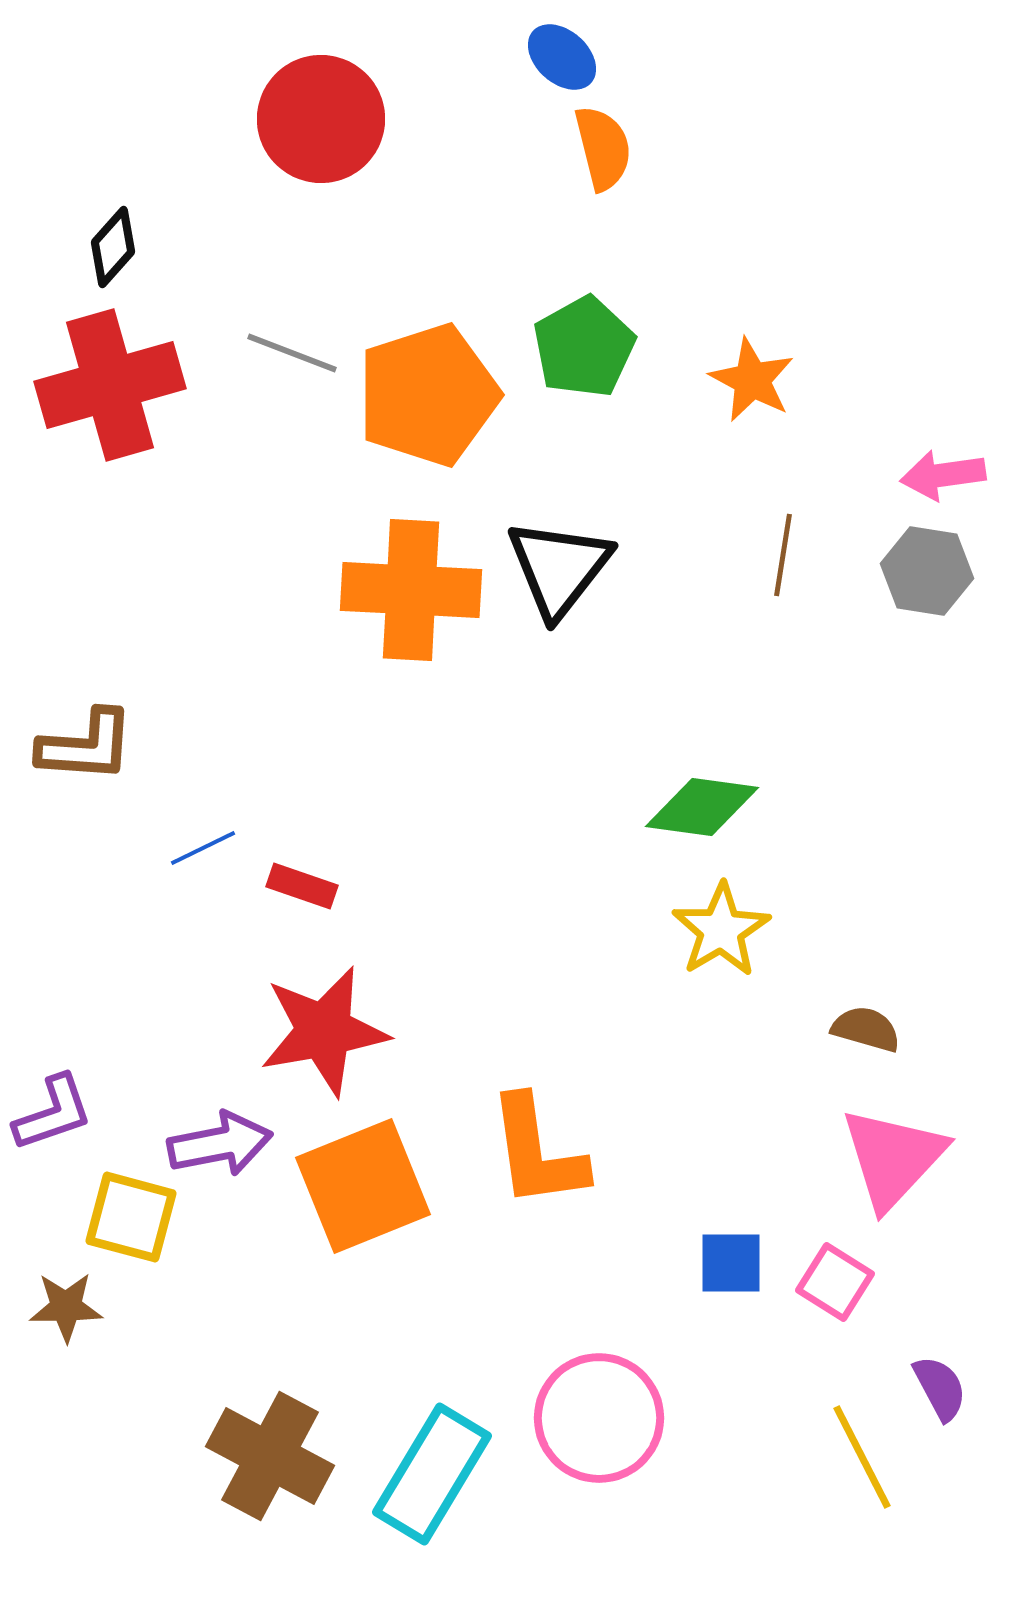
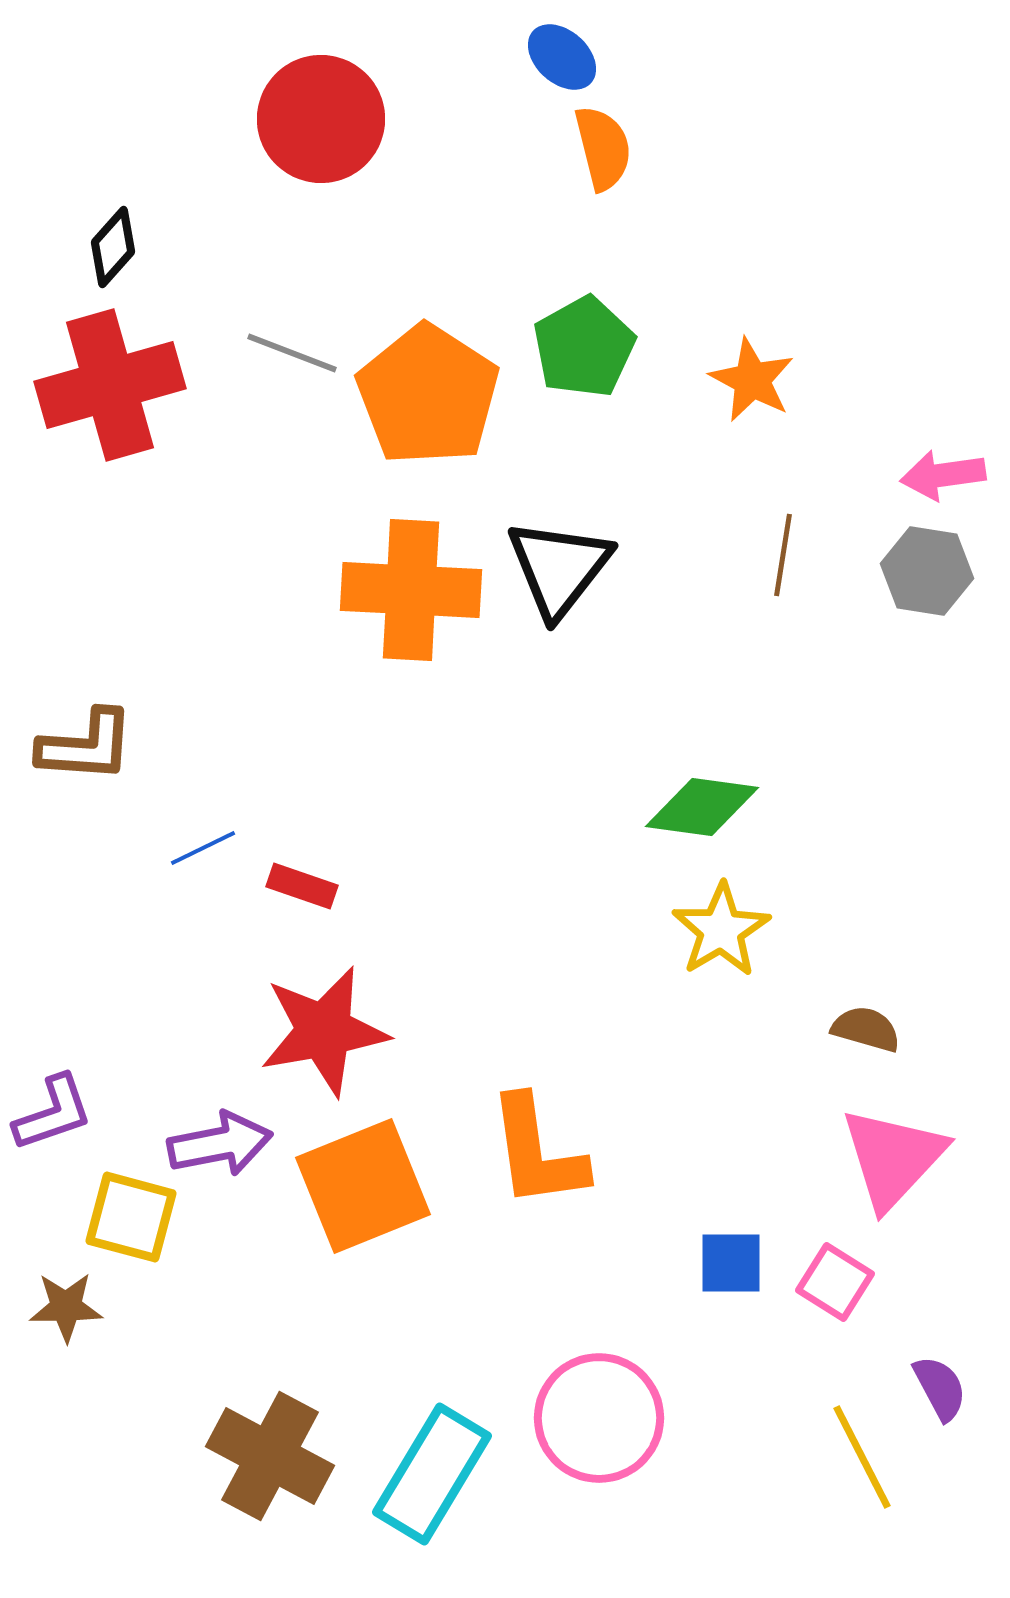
orange pentagon: rotated 21 degrees counterclockwise
